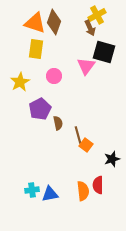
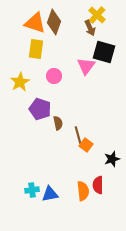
yellow cross: rotated 18 degrees counterclockwise
purple pentagon: rotated 25 degrees counterclockwise
